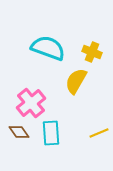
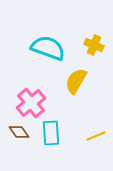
yellow cross: moved 2 px right, 7 px up
yellow line: moved 3 px left, 3 px down
